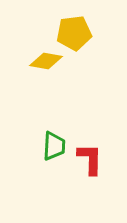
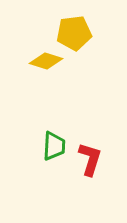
yellow diamond: rotated 8 degrees clockwise
red L-shape: rotated 16 degrees clockwise
